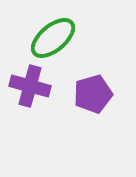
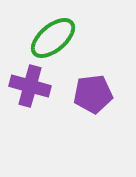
purple pentagon: rotated 9 degrees clockwise
